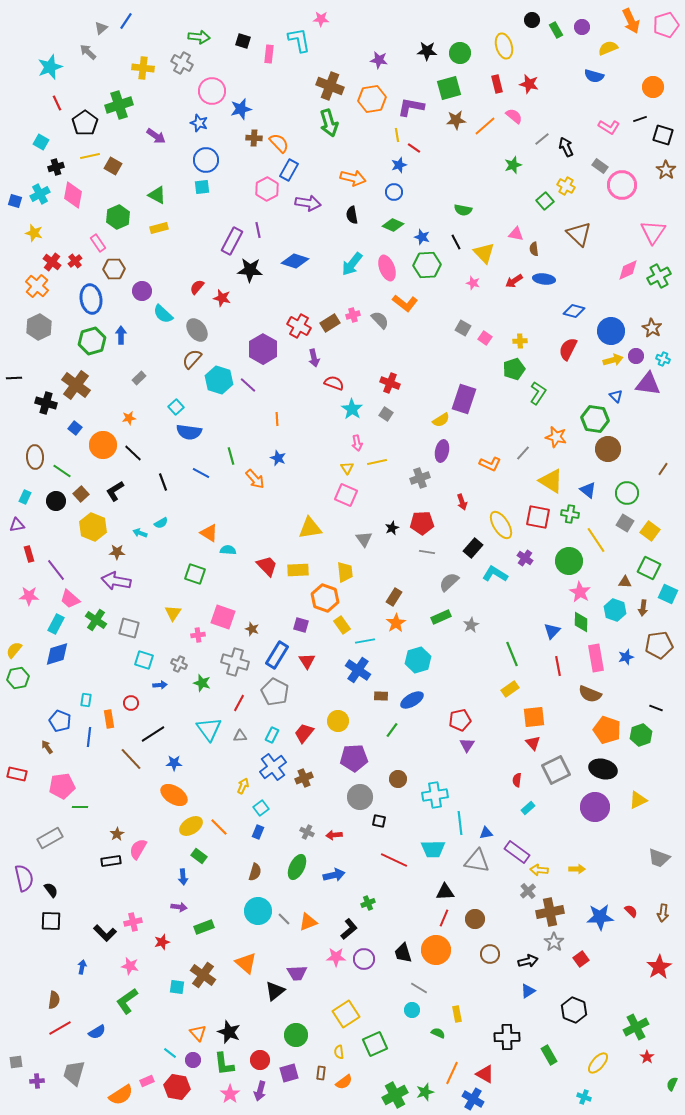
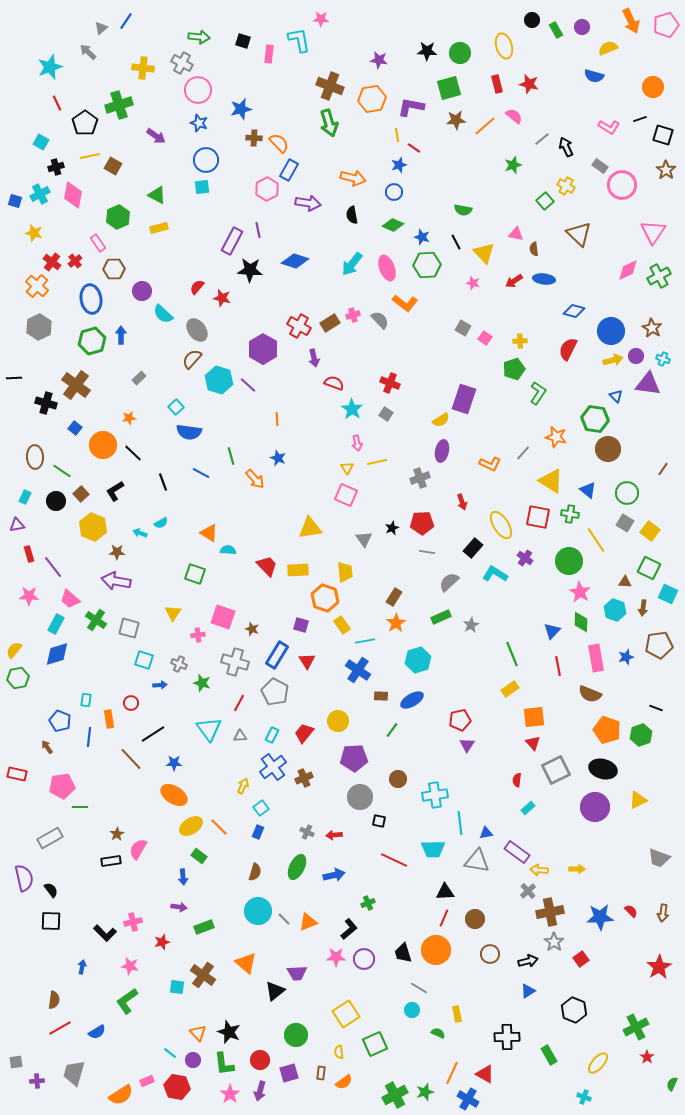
pink circle at (212, 91): moved 14 px left, 1 px up
purple line at (56, 570): moved 3 px left, 3 px up
blue cross at (473, 1099): moved 5 px left
